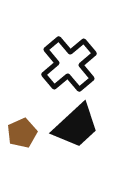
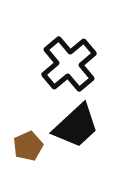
brown pentagon: moved 6 px right, 13 px down
